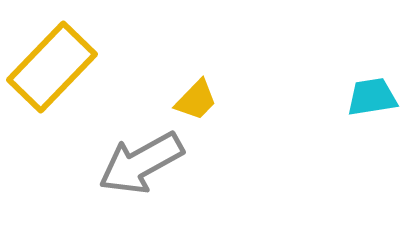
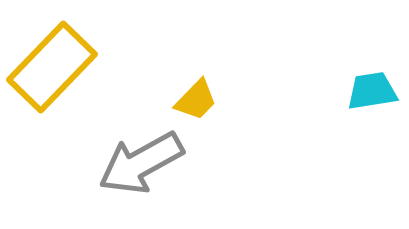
cyan trapezoid: moved 6 px up
